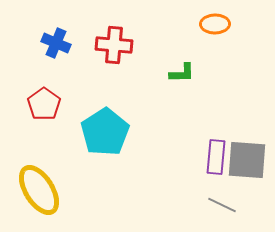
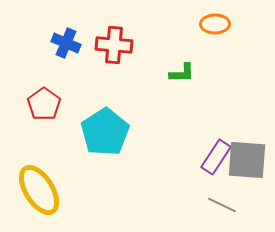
blue cross: moved 10 px right
purple rectangle: rotated 28 degrees clockwise
